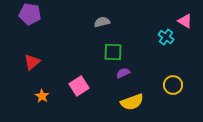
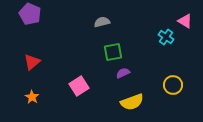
purple pentagon: rotated 15 degrees clockwise
green square: rotated 12 degrees counterclockwise
orange star: moved 10 px left, 1 px down
